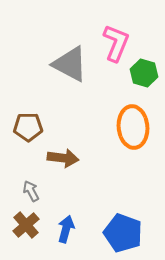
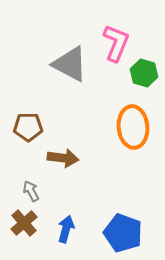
brown cross: moved 2 px left, 2 px up
